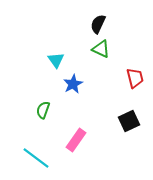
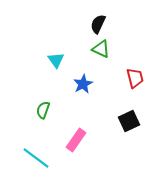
blue star: moved 10 px right
